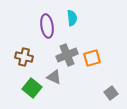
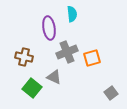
cyan semicircle: moved 4 px up
purple ellipse: moved 2 px right, 2 px down
gray cross: moved 3 px up
